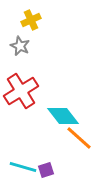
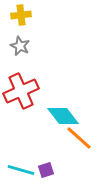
yellow cross: moved 10 px left, 5 px up; rotated 18 degrees clockwise
red cross: rotated 8 degrees clockwise
cyan line: moved 2 px left, 3 px down
